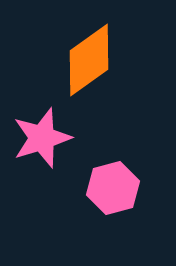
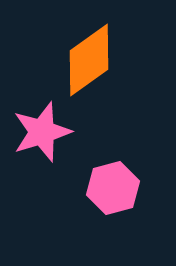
pink star: moved 6 px up
